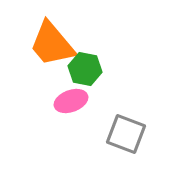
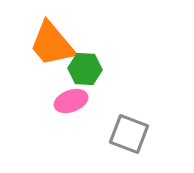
green hexagon: rotated 8 degrees counterclockwise
gray square: moved 3 px right
